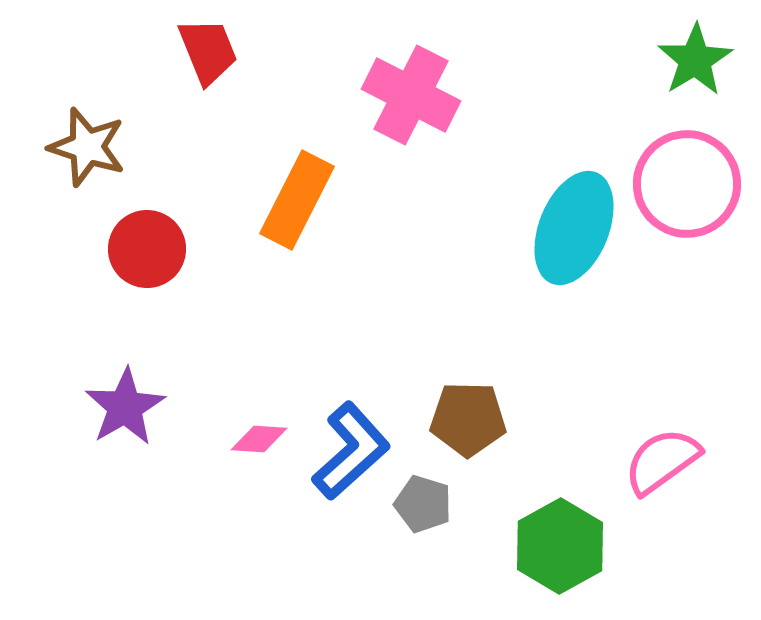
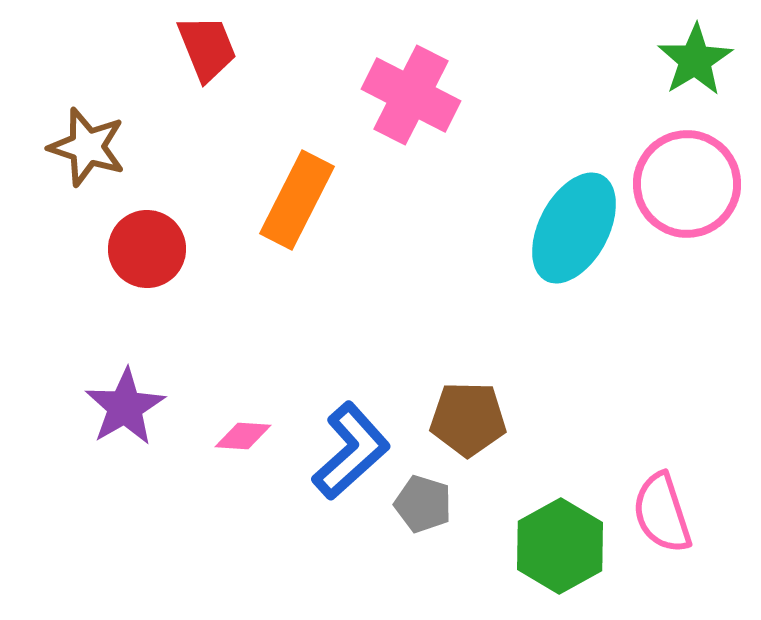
red trapezoid: moved 1 px left, 3 px up
cyan ellipse: rotated 6 degrees clockwise
pink diamond: moved 16 px left, 3 px up
pink semicircle: moved 52 px down; rotated 72 degrees counterclockwise
